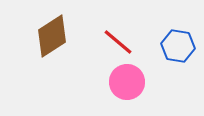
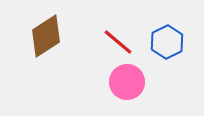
brown diamond: moved 6 px left
blue hexagon: moved 11 px left, 4 px up; rotated 24 degrees clockwise
